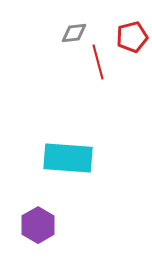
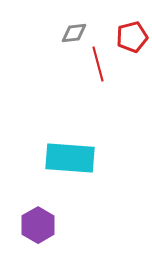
red line: moved 2 px down
cyan rectangle: moved 2 px right
